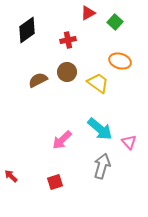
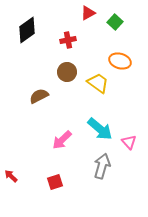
brown semicircle: moved 1 px right, 16 px down
